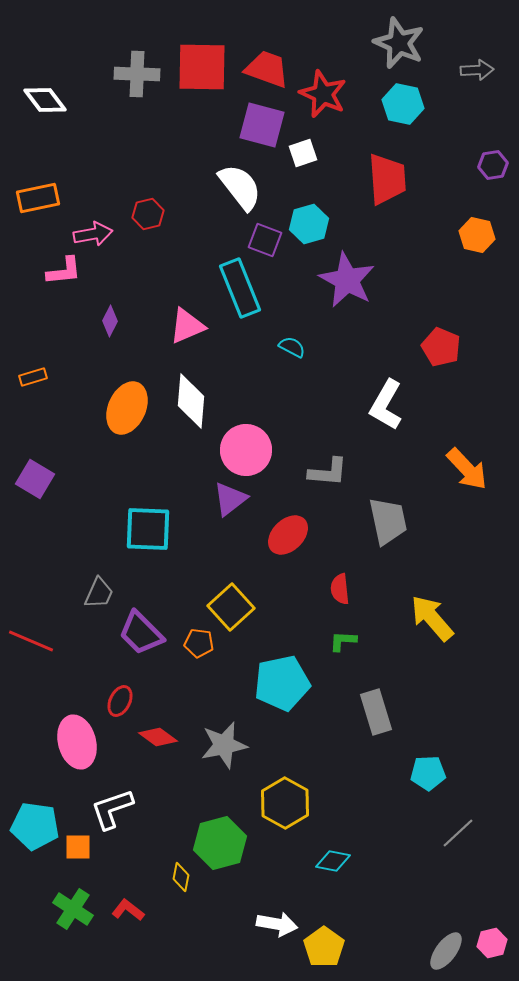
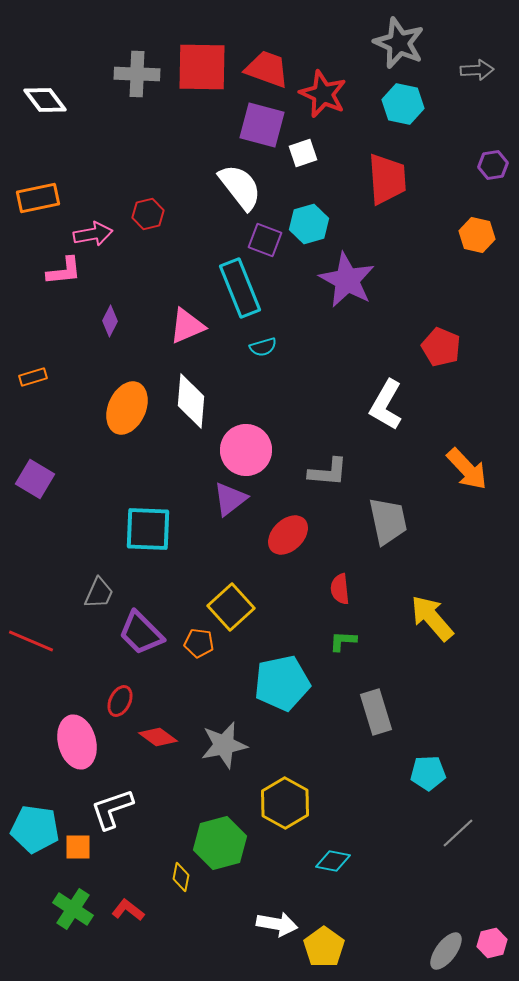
cyan semicircle at (292, 347): moved 29 px left; rotated 136 degrees clockwise
cyan pentagon at (35, 826): moved 3 px down
